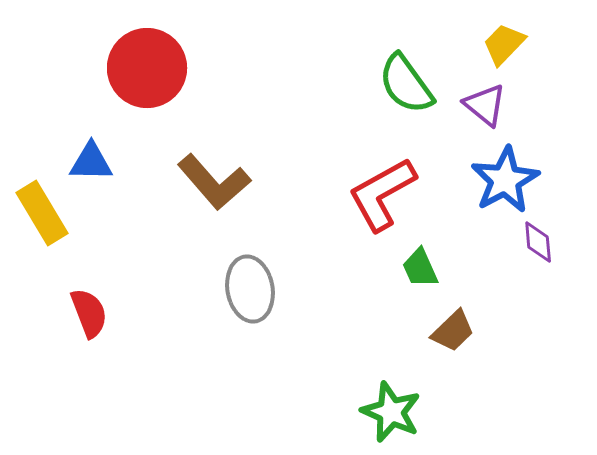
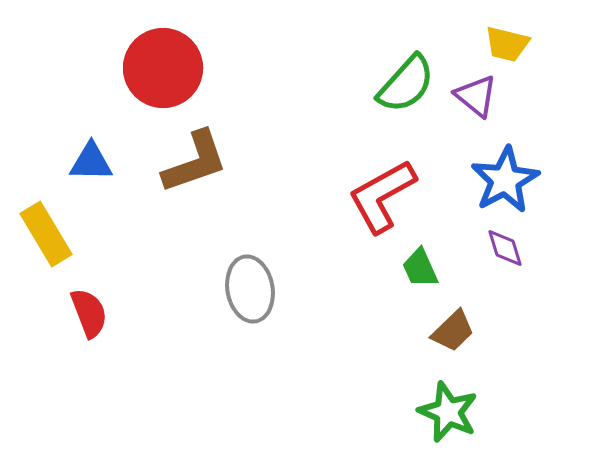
yellow trapezoid: moved 3 px right; rotated 120 degrees counterclockwise
red circle: moved 16 px right
green semicircle: rotated 102 degrees counterclockwise
purple triangle: moved 9 px left, 9 px up
brown L-shape: moved 19 px left, 20 px up; rotated 68 degrees counterclockwise
red L-shape: moved 2 px down
yellow rectangle: moved 4 px right, 21 px down
purple diamond: moved 33 px left, 6 px down; rotated 12 degrees counterclockwise
green star: moved 57 px right
